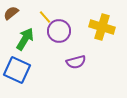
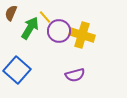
brown semicircle: rotated 28 degrees counterclockwise
yellow cross: moved 20 px left, 8 px down
green arrow: moved 5 px right, 11 px up
purple semicircle: moved 1 px left, 13 px down
blue square: rotated 16 degrees clockwise
